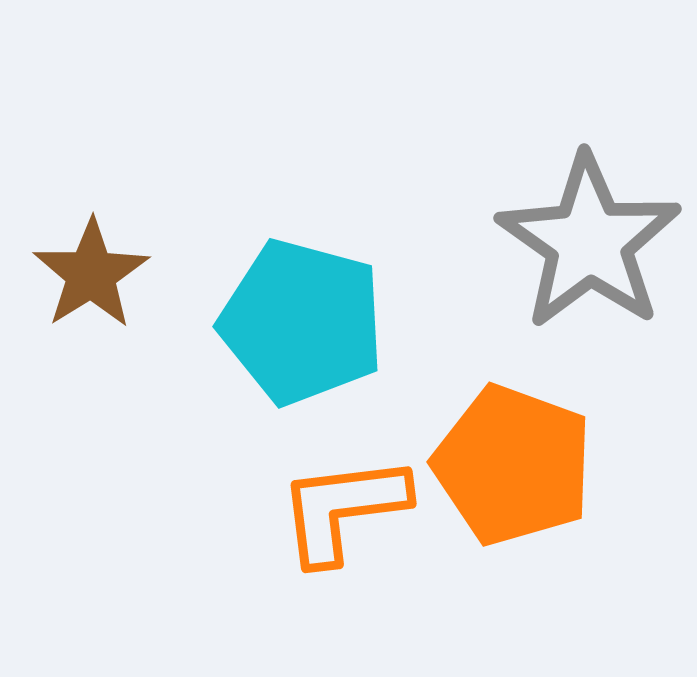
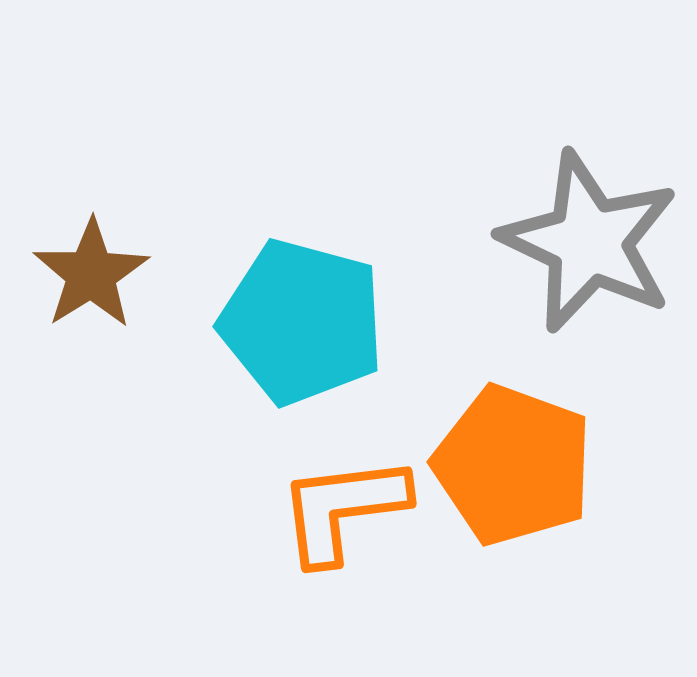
gray star: rotated 10 degrees counterclockwise
